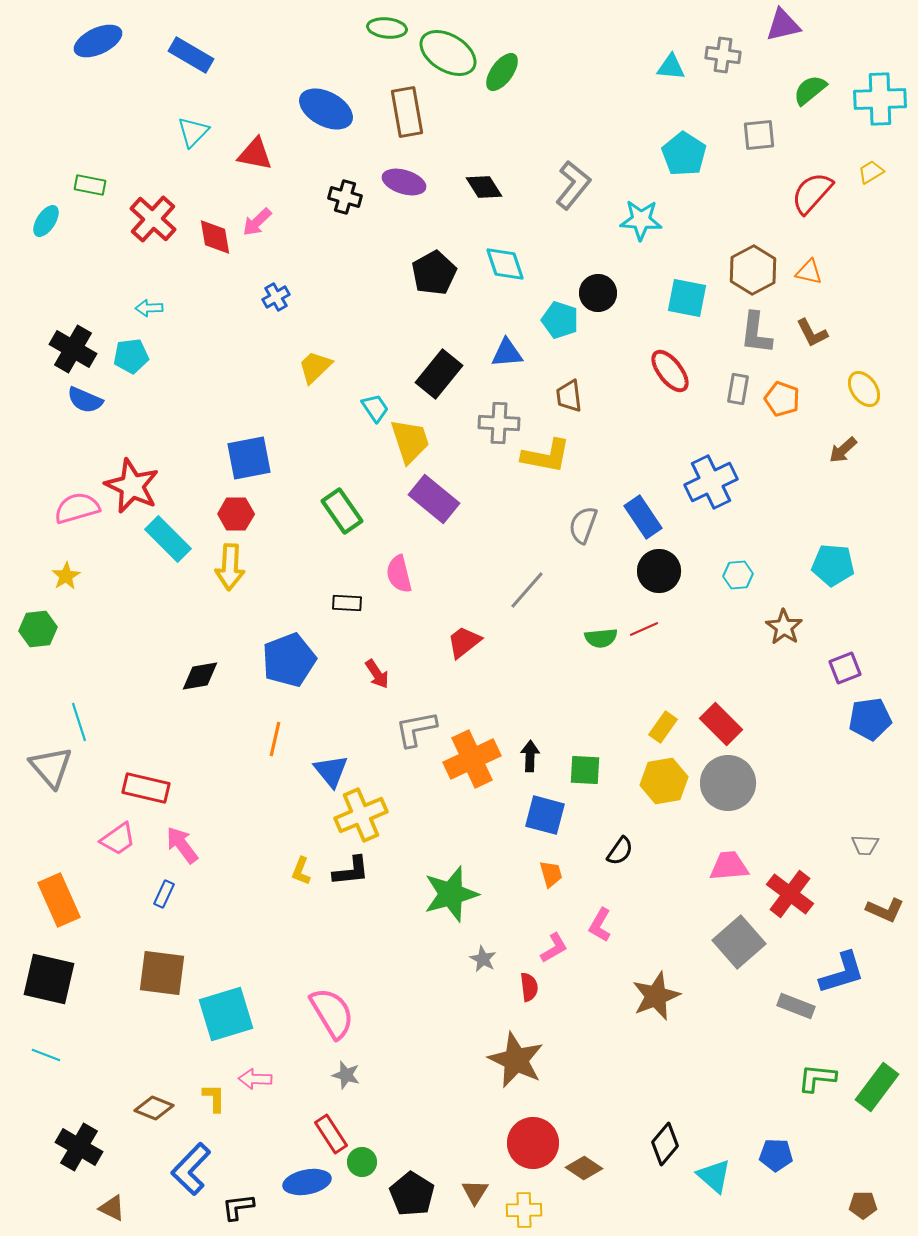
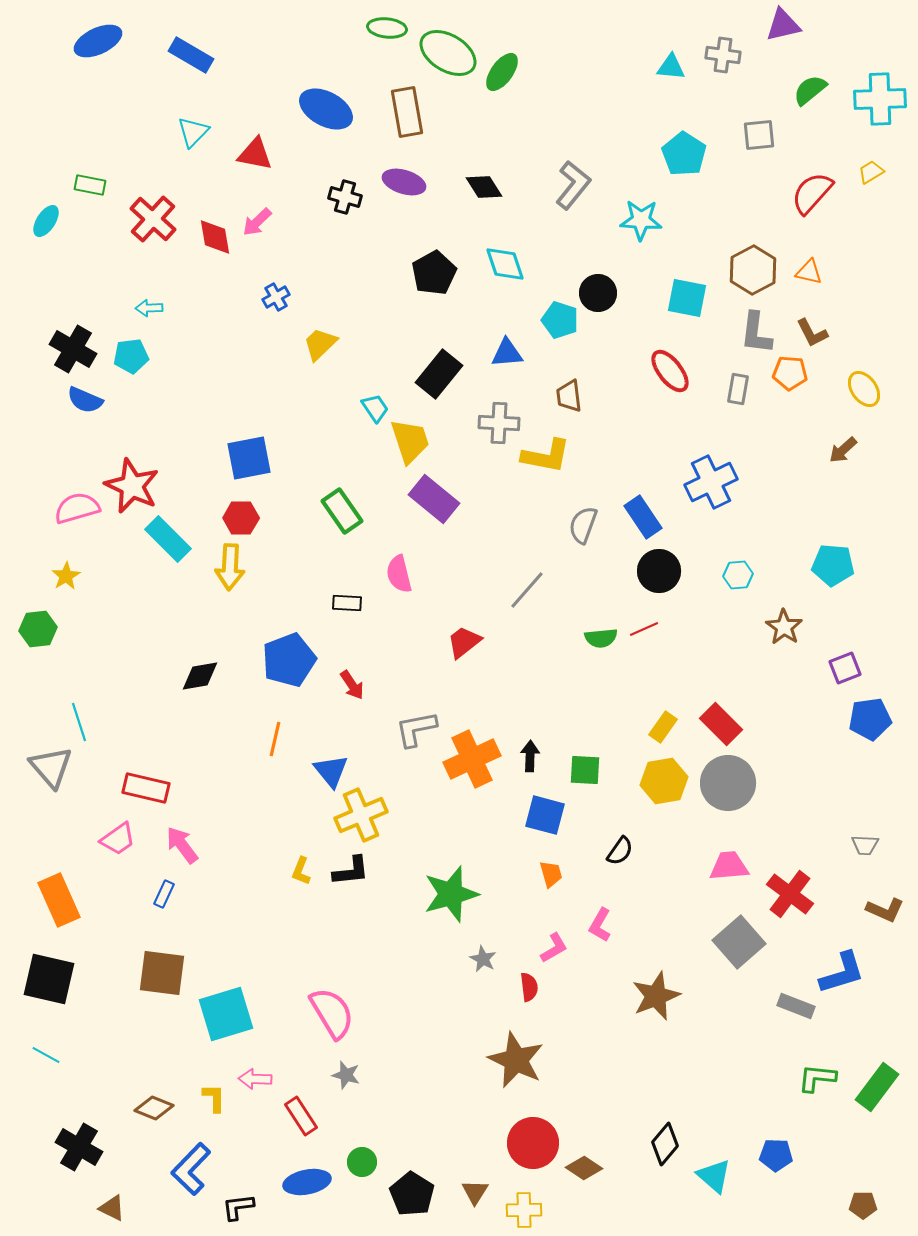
yellow trapezoid at (315, 367): moved 5 px right, 23 px up
orange pentagon at (782, 399): moved 8 px right, 26 px up; rotated 16 degrees counterclockwise
red hexagon at (236, 514): moved 5 px right, 4 px down
red arrow at (377, 674): moved 25 px left, 11 px down
cyan line at (46, 1055): rotated 8 degrees clockwise
red rectangle at (331, 1134): moved 30 px left, 18 px up
